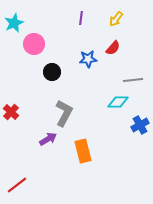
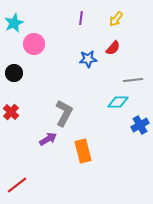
black circle: moved 38 px left, 1 px down
